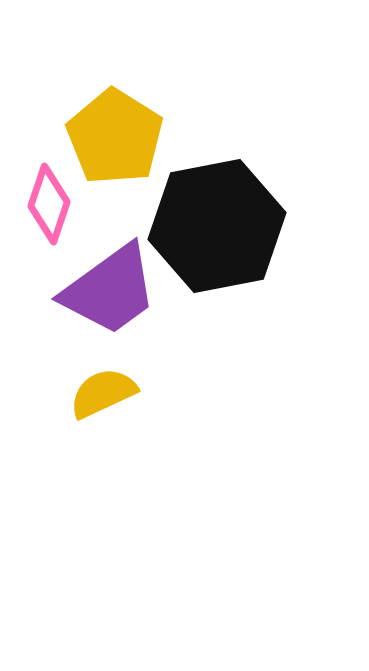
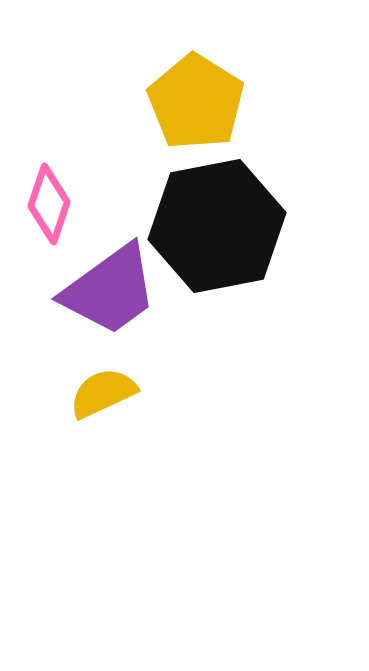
yellow pentagon: moved 81 px right, 35 px up
